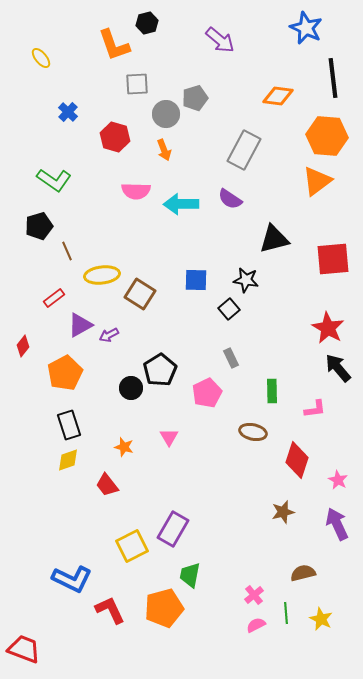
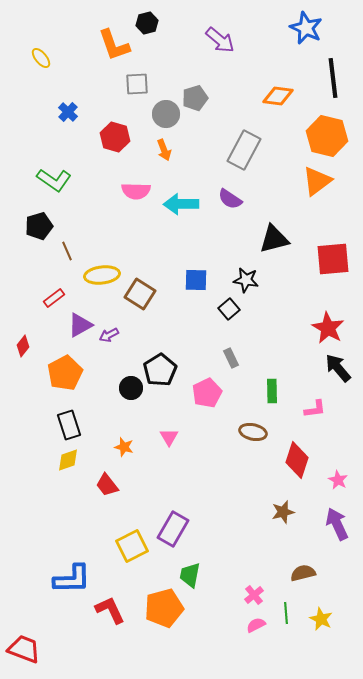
orange hexagon at (327, 136): rotated 9 degrees clockwise
blue L-shape at (72, 579): rotated 27 degrees counterclockwise
